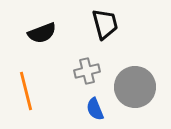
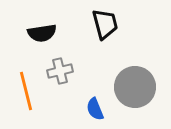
black semicircle: rotated 12 degrees clockwise
gray cross: moved 27 px left
